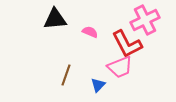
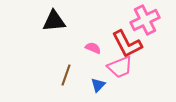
black triangle: moved 1 px left, 2 px down
pink semicircle: moved 3 px right, 16 px down
